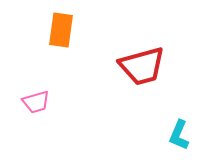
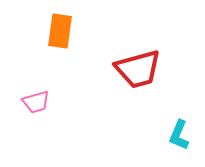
orange rectangle: moved 1 px left, 1 px down
red trapezoid: moved 4 px left, 3 px down
